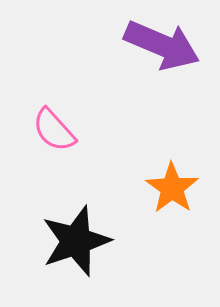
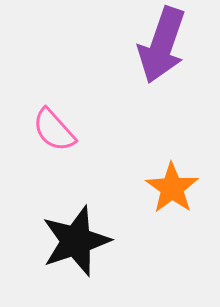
purple arrow: rotated 86 degrees clockwise
